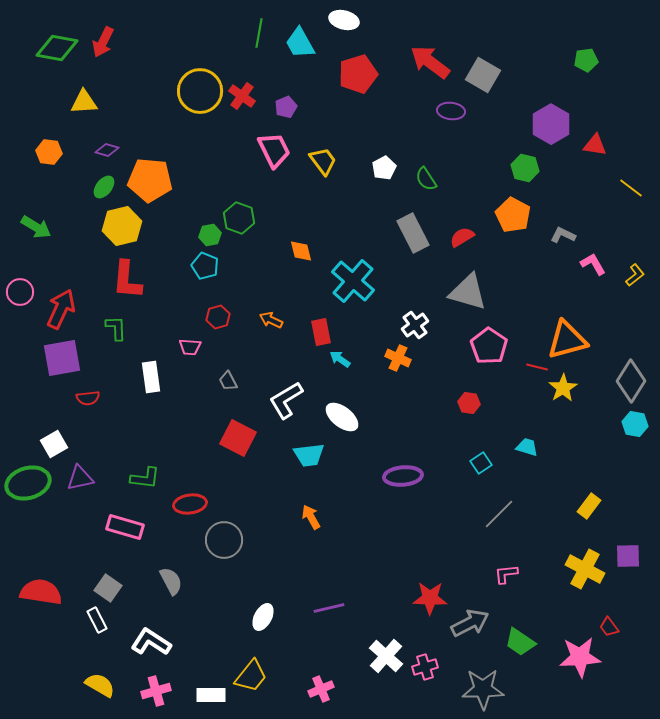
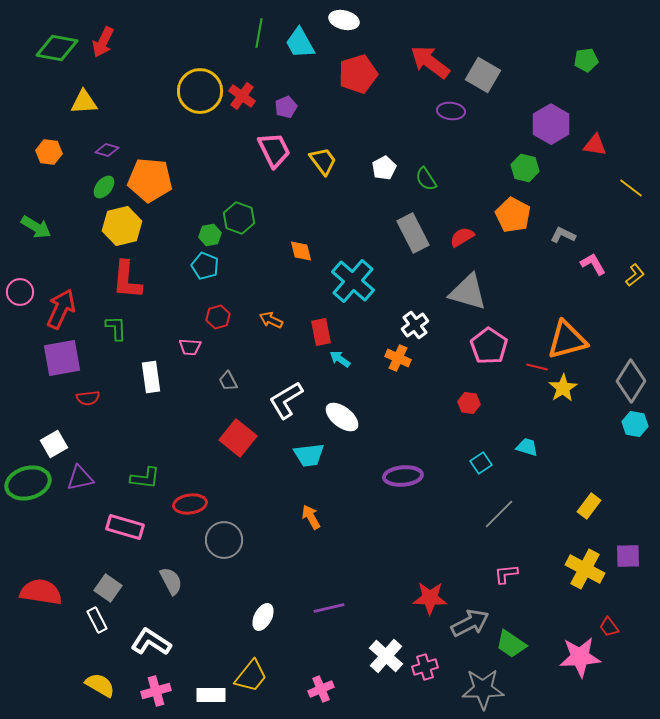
red square at (238, 438): rotated 12 degrees clockwise
green trapezoid at (520, 642): moved 9 px left, 2 px down
